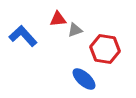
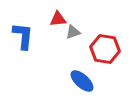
gray triangle: moved 2 px left, 2 px down
blue L-shape: rotated 48 degrees clockwise
blue ellipse: moved 2 px left, 2 px down
